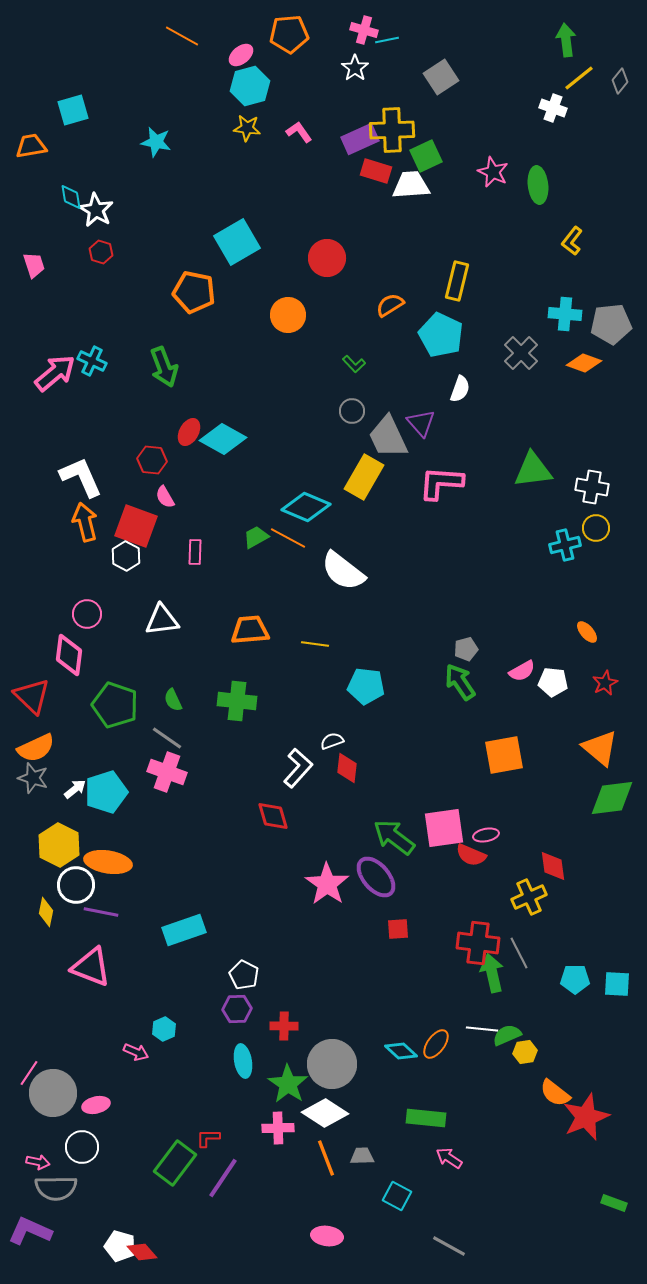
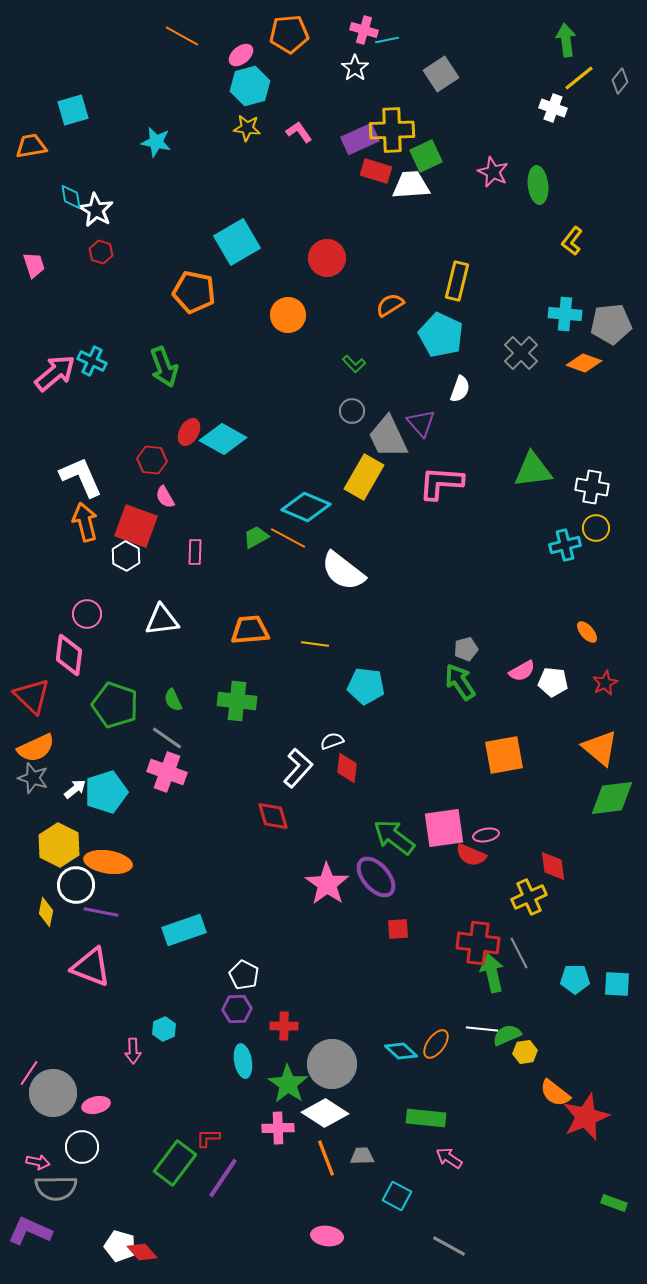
gray square at (441, 77): moved 3 px up
pink arrow at (136, 1052): moved 3 px left, 1 px up; rotated 65 degrees clockwise
